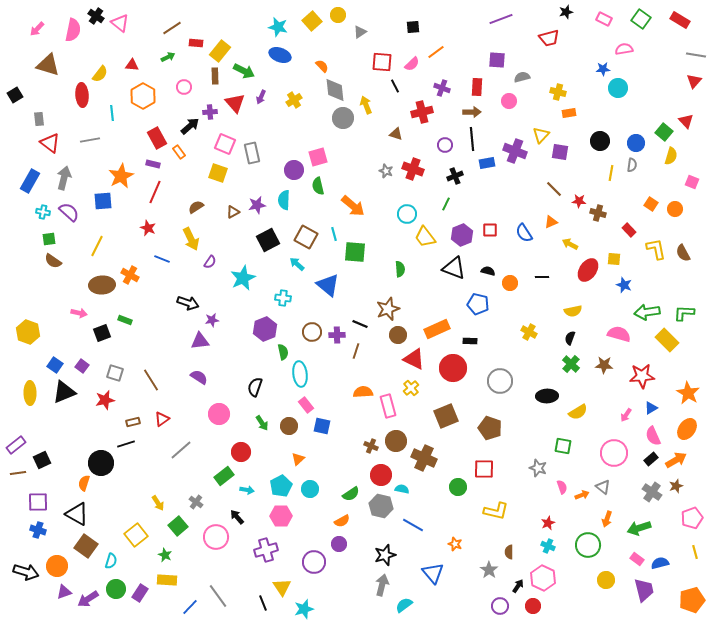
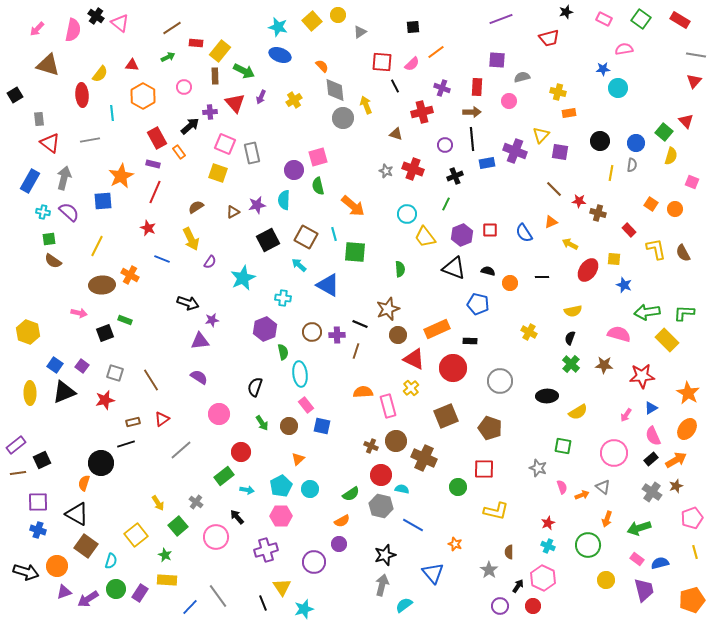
cyan arrow at (297, 264): moved 2 px right, 1 px down
blue triangle at (328, 285): rotated 10 degrees counterclockwise
black square at (102, 333): moved 3 px right
